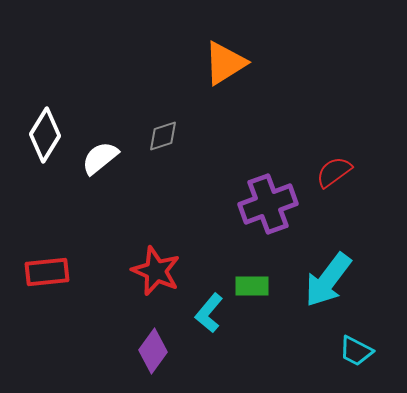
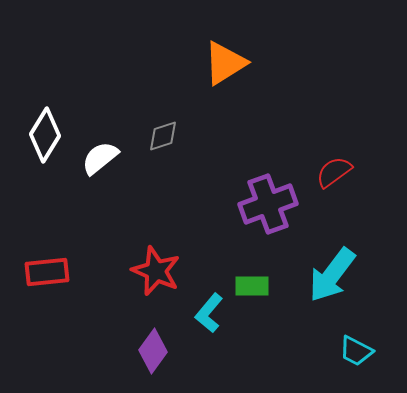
cyan arrow: moved 4 px right, 5 px up
